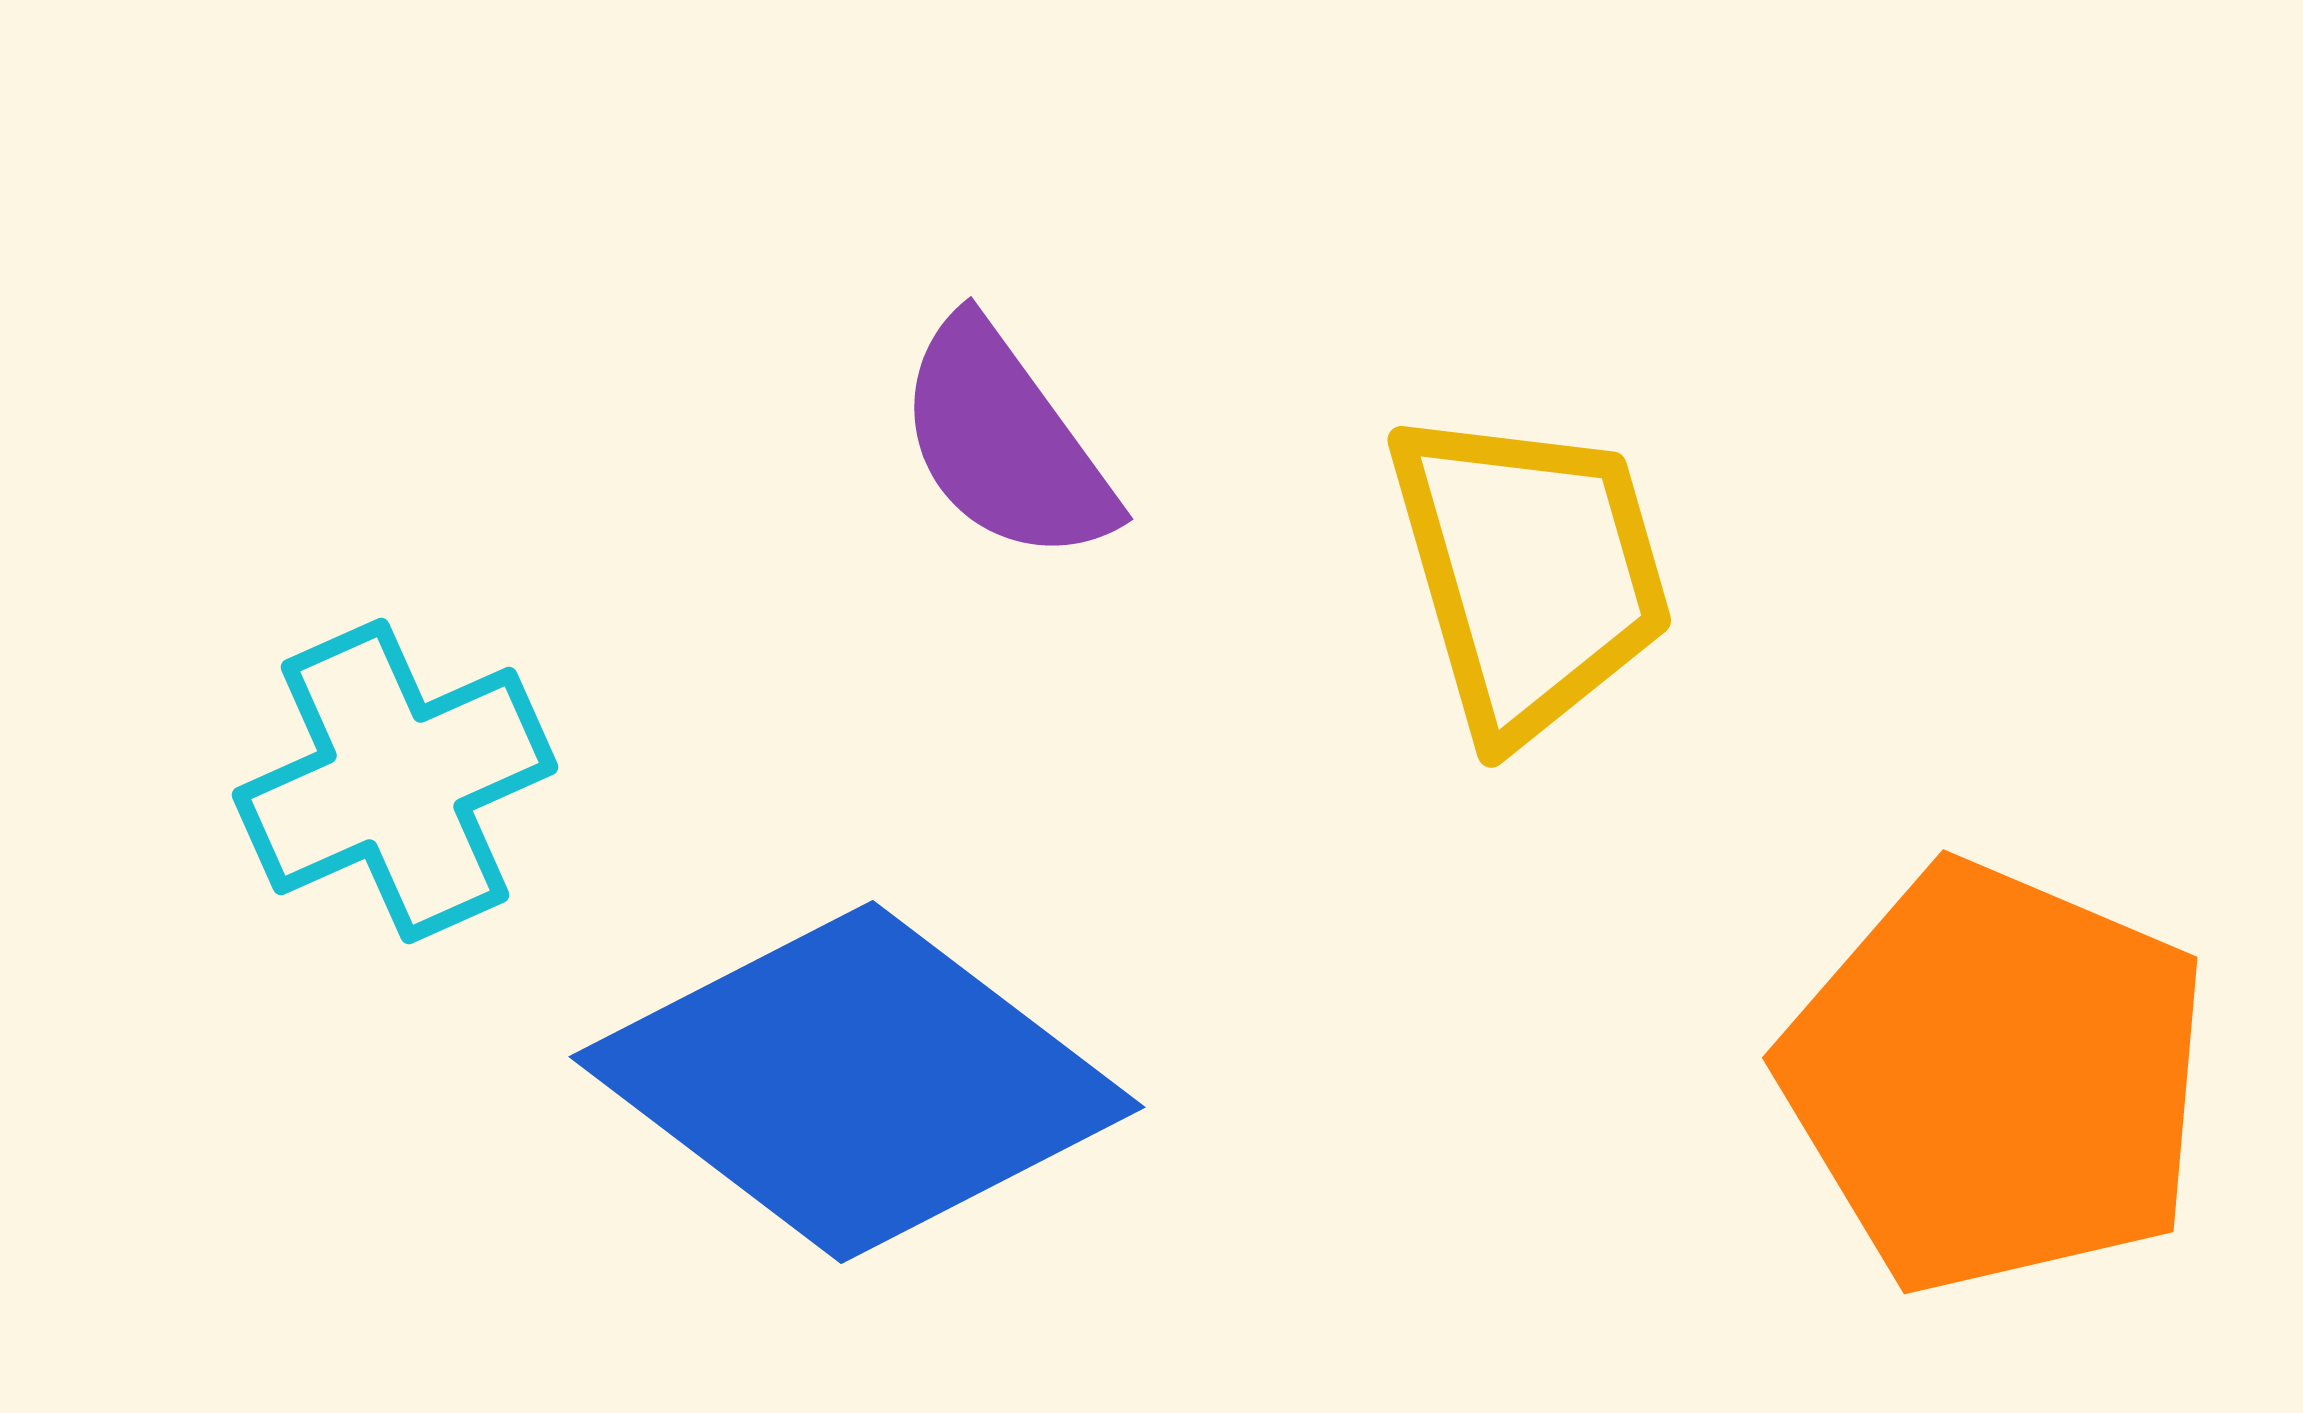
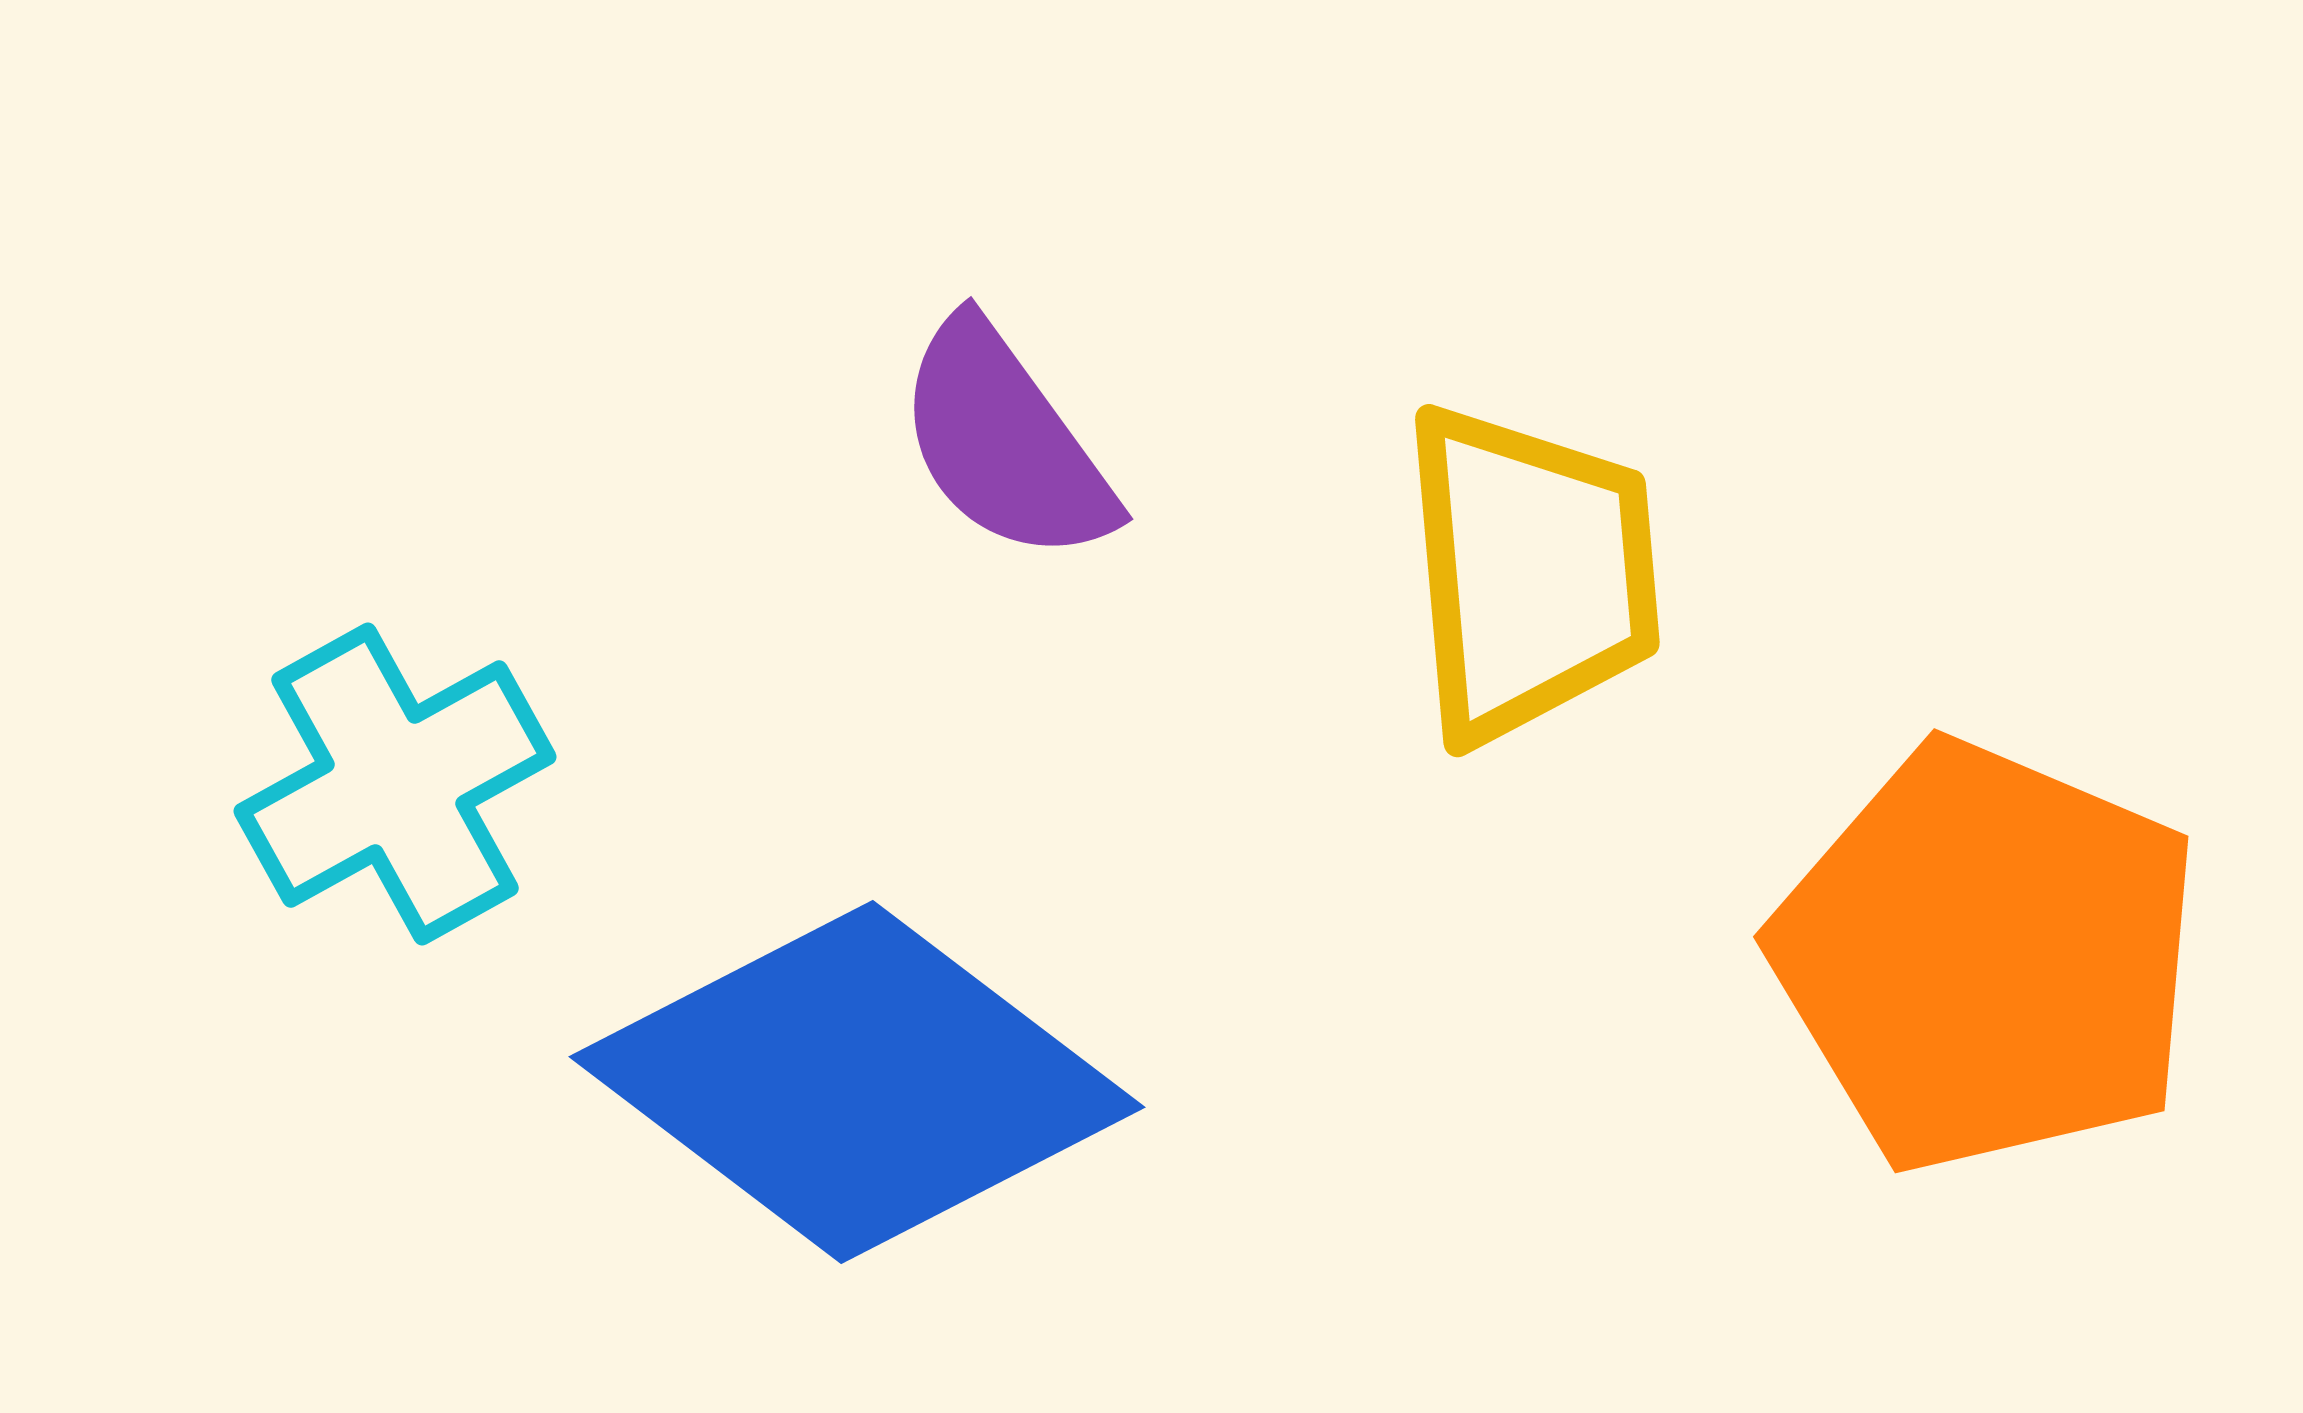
yellow trapezoid: rotated 11 degrees clockwise
cyan cross: moved 3 px down; rotated 5 degrees counterclockwise
orange pentagon: moved 9 px left, 121 px up
